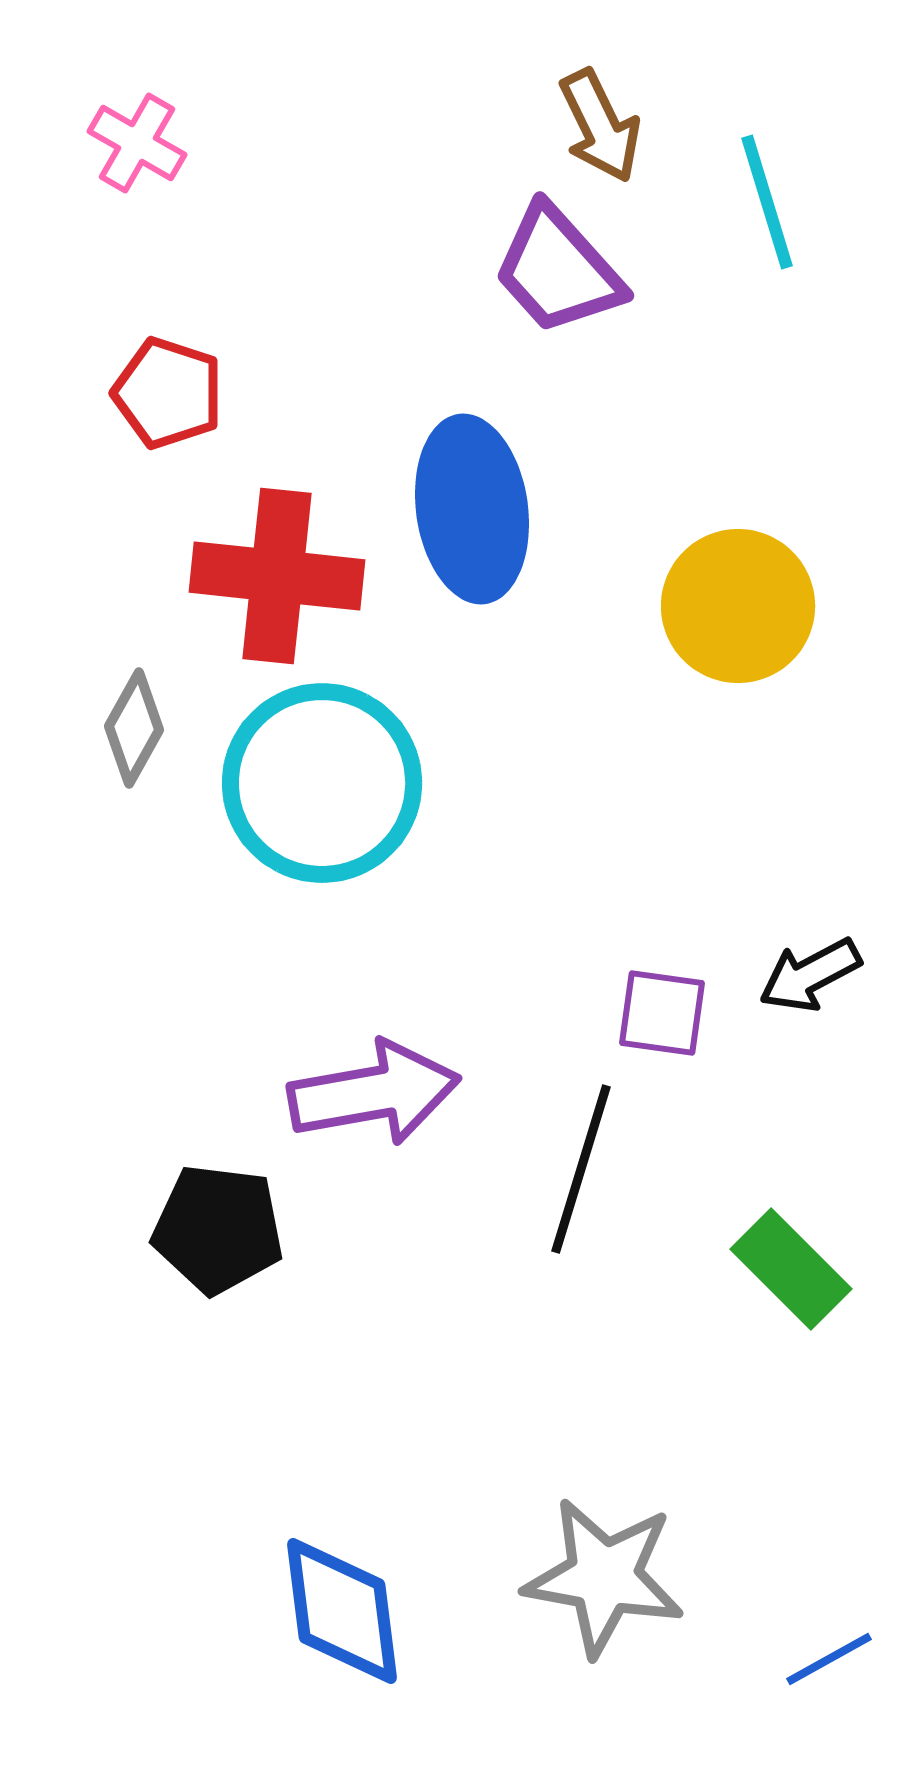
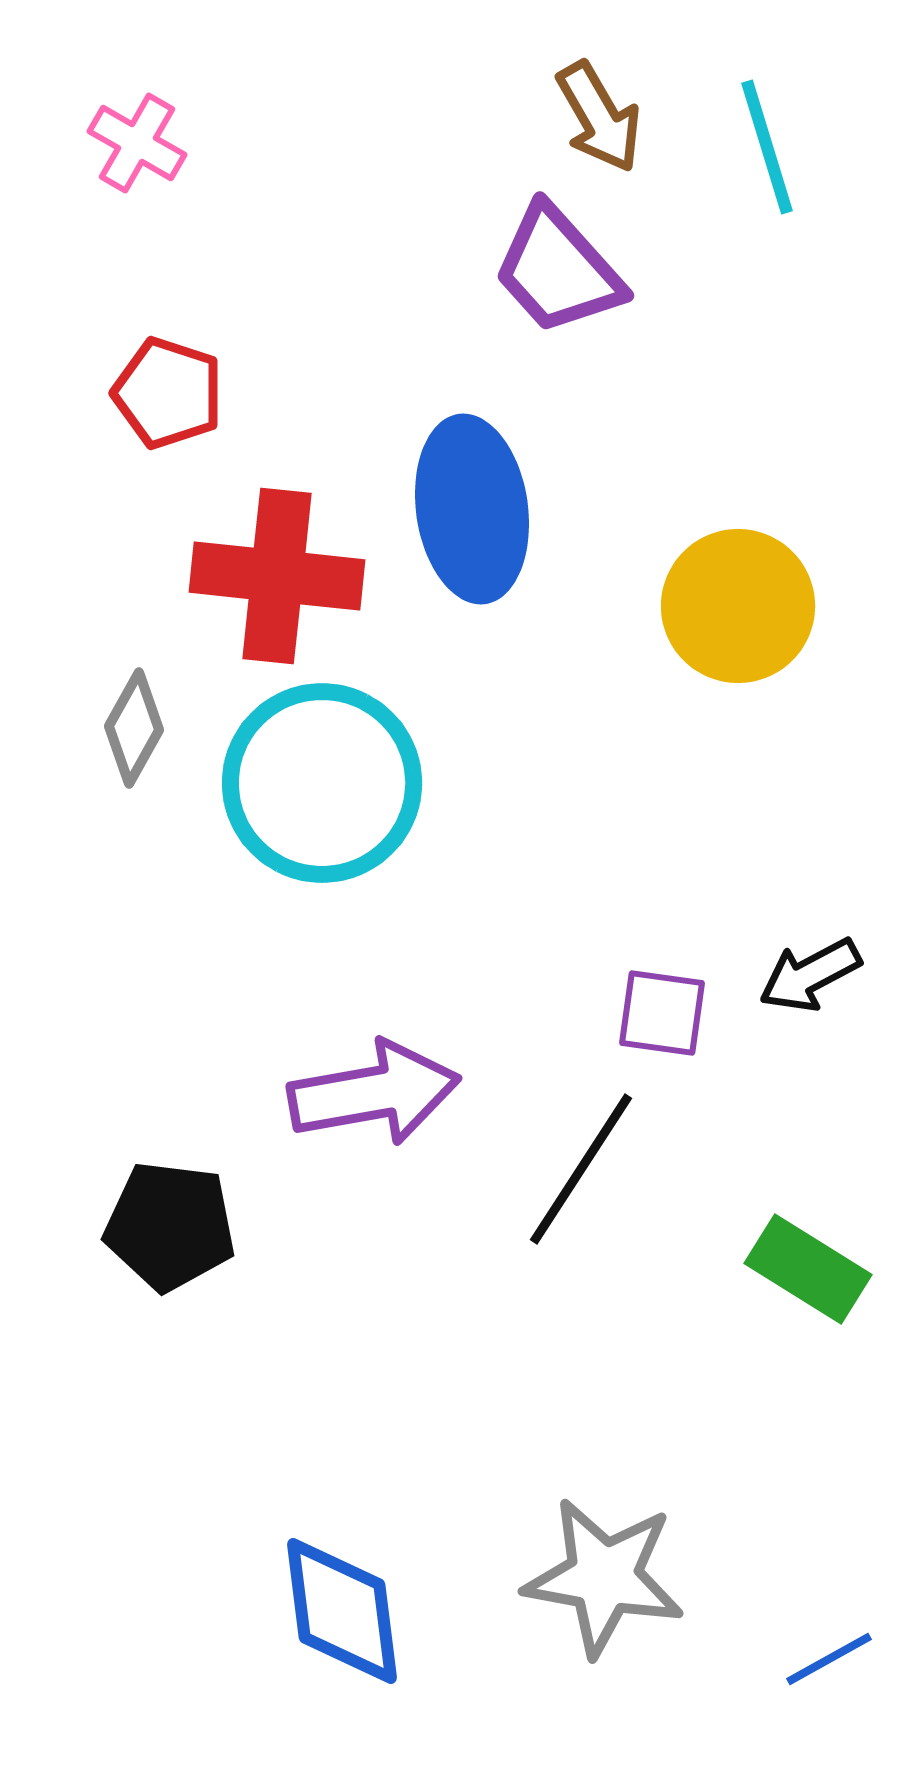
brown arrow: moved 1 px left, 9 px up; rotated 4 degrees counterclockwise
cyan line: moved 55 px up
black line: rotated 16 degrees clockwise
black pentagon: moved 48 px left, 3 px up
green rectangle: moved 17 px right; rotated 13 degrees counterclockwise
